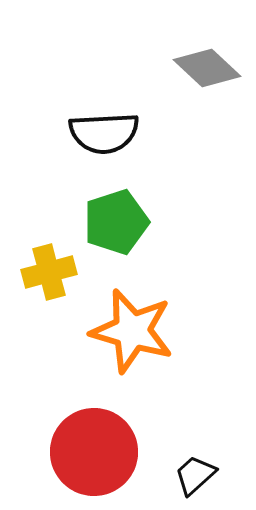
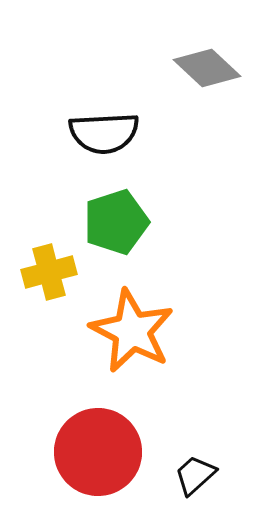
orange star: rotated 12 degrees clockwise
red circle: moved 4 px right
